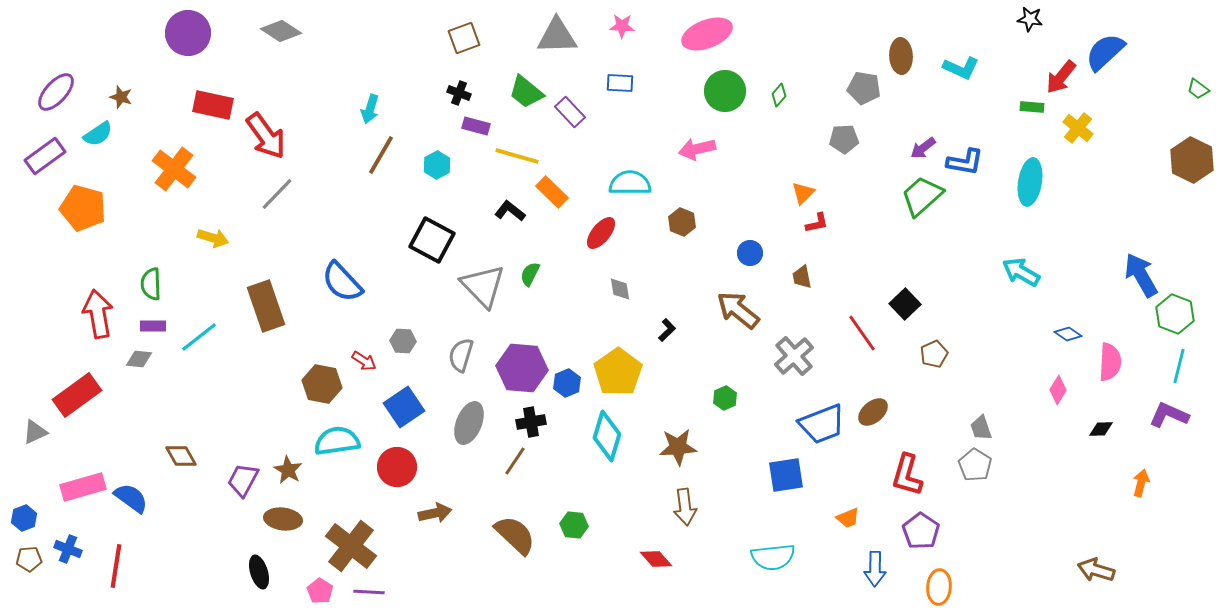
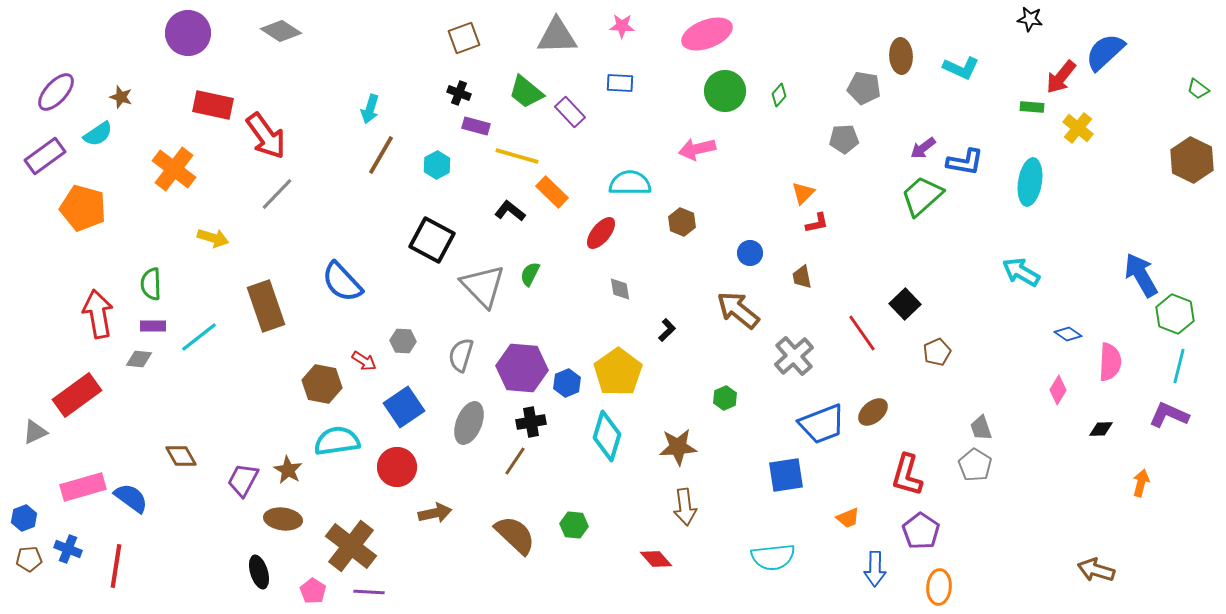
brown pentagon at (934, 354): moved 3 px right, 2 px up
pink pentagon at (320, 591): moved 7 px left
